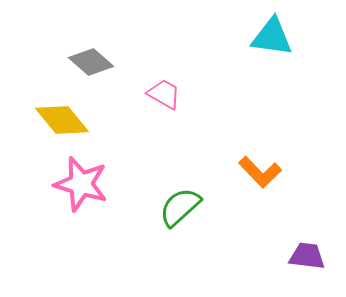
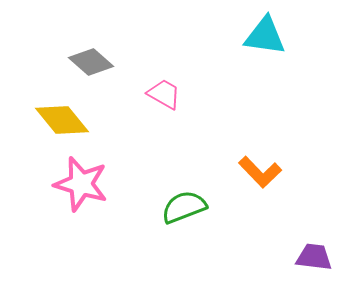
cyan triangle: moved 7 px left, 1 px up
green semicircle: moved 4 px right; rotated 21 degrees clockwise
purple trapezoid: moved 7 px right, 1 px down
